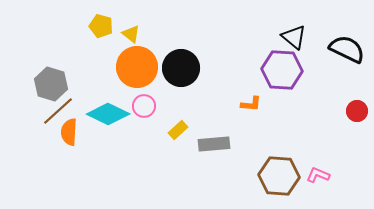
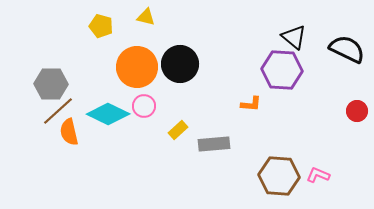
yellow triangle: moved 15 px right, 17 px up; rotated 24 degrees counterclockwise
black circle: moved 1 px left, 4 px up
gray hexagon: rotated 16 degrees counterclockwise
orange semicircle: rotated 16 degrees counterclockwise
